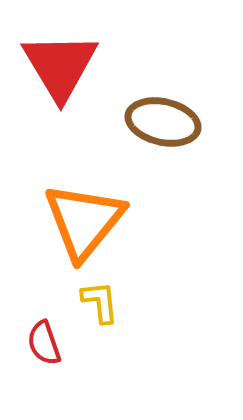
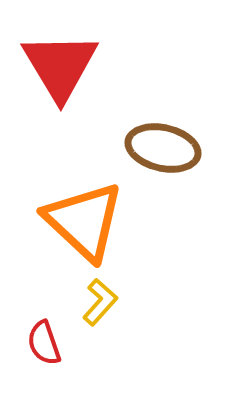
brown ellipse: moved 26 px down
orange triangle: rotated 26 degrees counterclockwise
yellow L-shape: rotated 48 degrees clockwise
